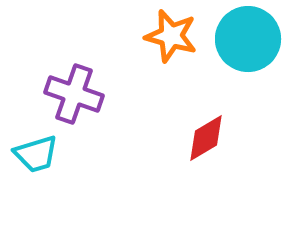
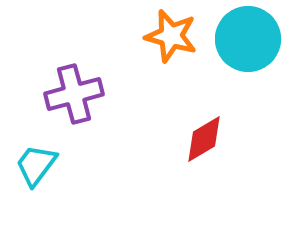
purple cross: rotated 34 degrees counterclockwise
red diamond: moved 2 px left, 1 px down
cyan trapezoid: moved 11 px down; rotated 144 degrees clockwise
